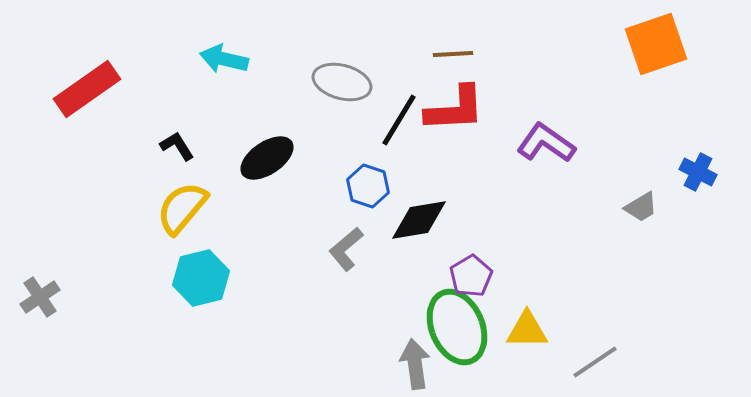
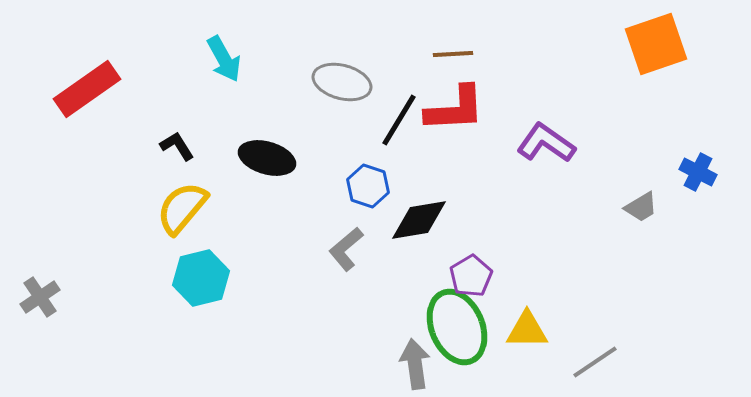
cyan arrow: rotated 132 degrees counterclockwise
black ellipse: rotated 50 degrees clockwise
